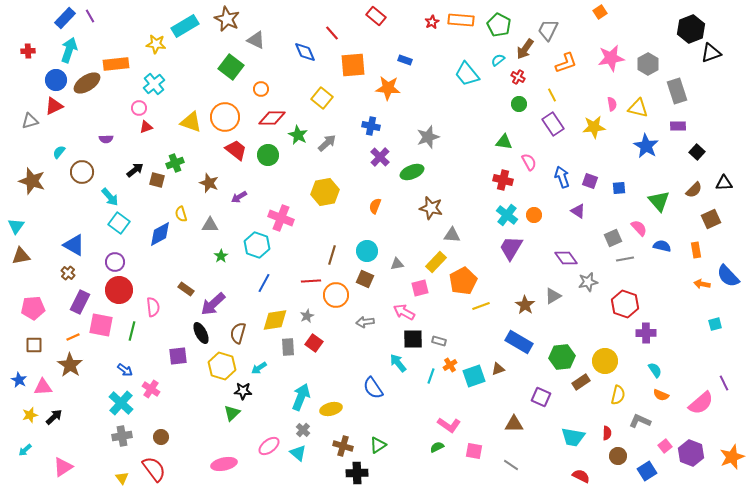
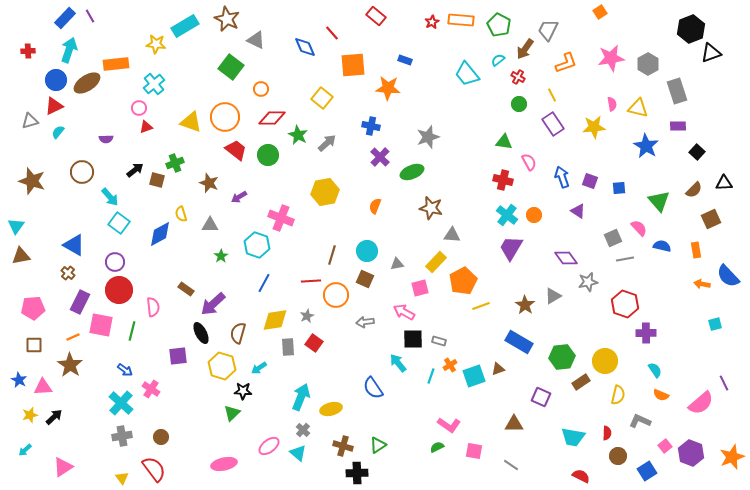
blue diamond at (305, 52): moved 5 px up
cyan semicircle at (59, 152): moved 1 px left, 20 px up
